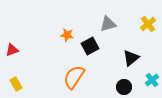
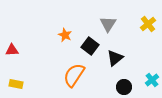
gray triangle: rotated 42 degrees counterclockwise
orange star: moved 2 px left; rotated 16 degrees clockwise
black square: rotated 24 degrees counterclockwise
red triangle: rotated 16 degrees clockwise
black triangle: moved 16 px left
orange semicircle: moved 2 px up
yellow rectangle: rotated 48 degrees counterclockwise
